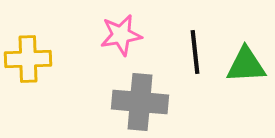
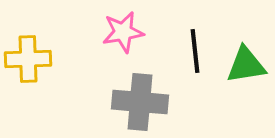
pink star: moved 2 px right, 3 px up
black line: moved 1 px up
green triangle: rotated 6 degrees counterclockwise
